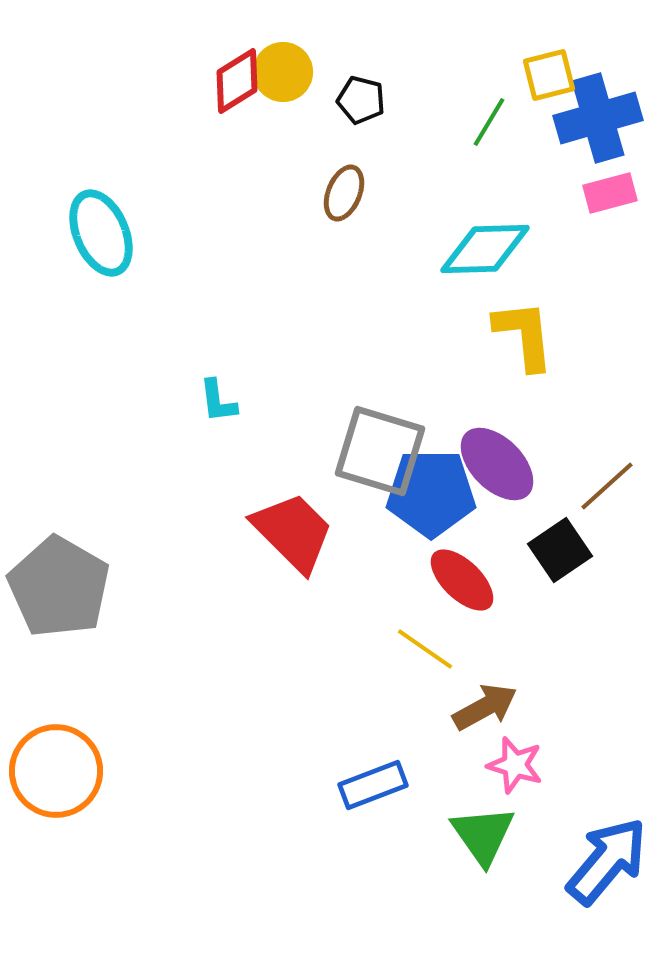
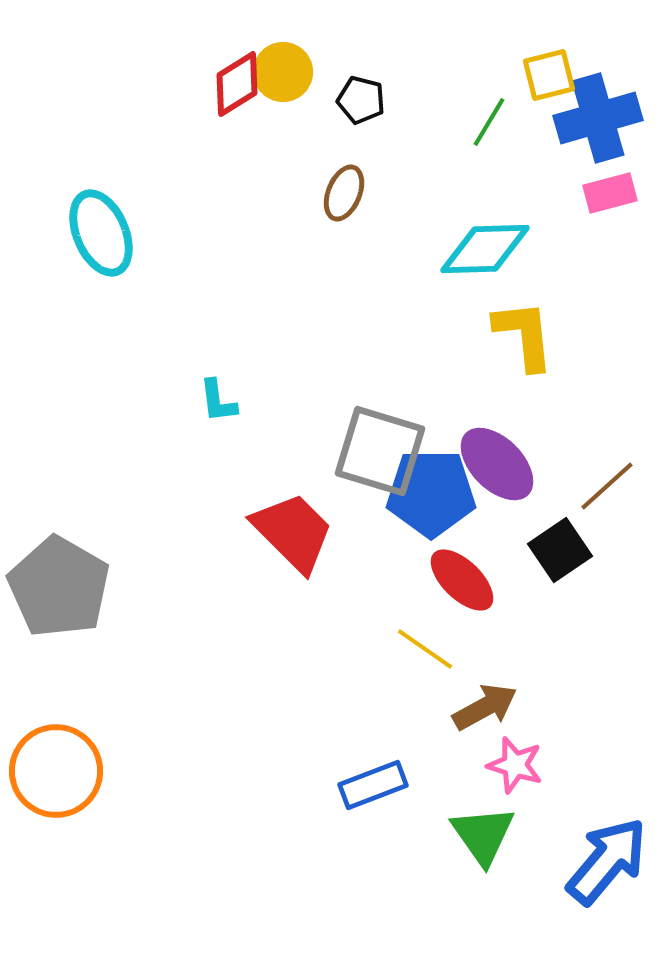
red diamond: moved 3 px down
